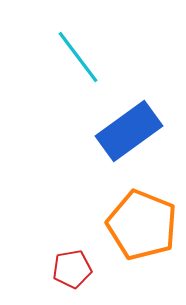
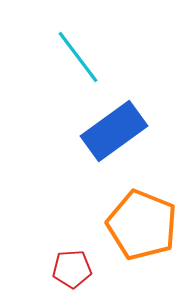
blue rectangle: moved 15 px left
red pentagon: rotated 6 degrees clockwise
